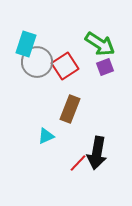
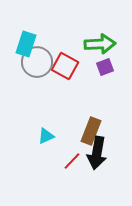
green arrow: rotated 36 degrees counterclockwise
red square: rotated 28 degrees counterclockwise
brown rectangle: moved 21 px right, 22 px down
red line: moved 6 px left, 2 px up
